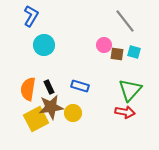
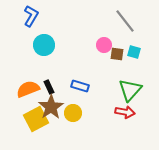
orange semicircle: rotated 60 degrees clockwise
brown star: rotated 25 degrees counterclockwise
